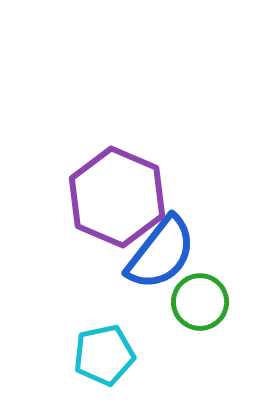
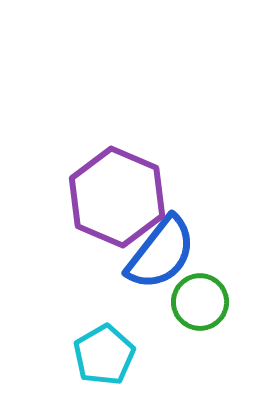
cyan pentagon: rotated 18 degrees counterclockwise
